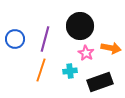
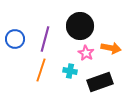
cyan cross: rotated 16 degrees clockwise
